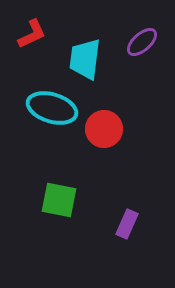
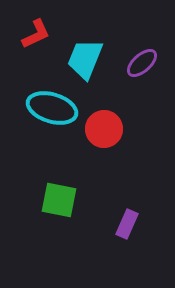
red L-shape: moved 4 px right
purple ellipse: moved 21 px down
cyan trapezoid: rotated 15 degrees clockwise
